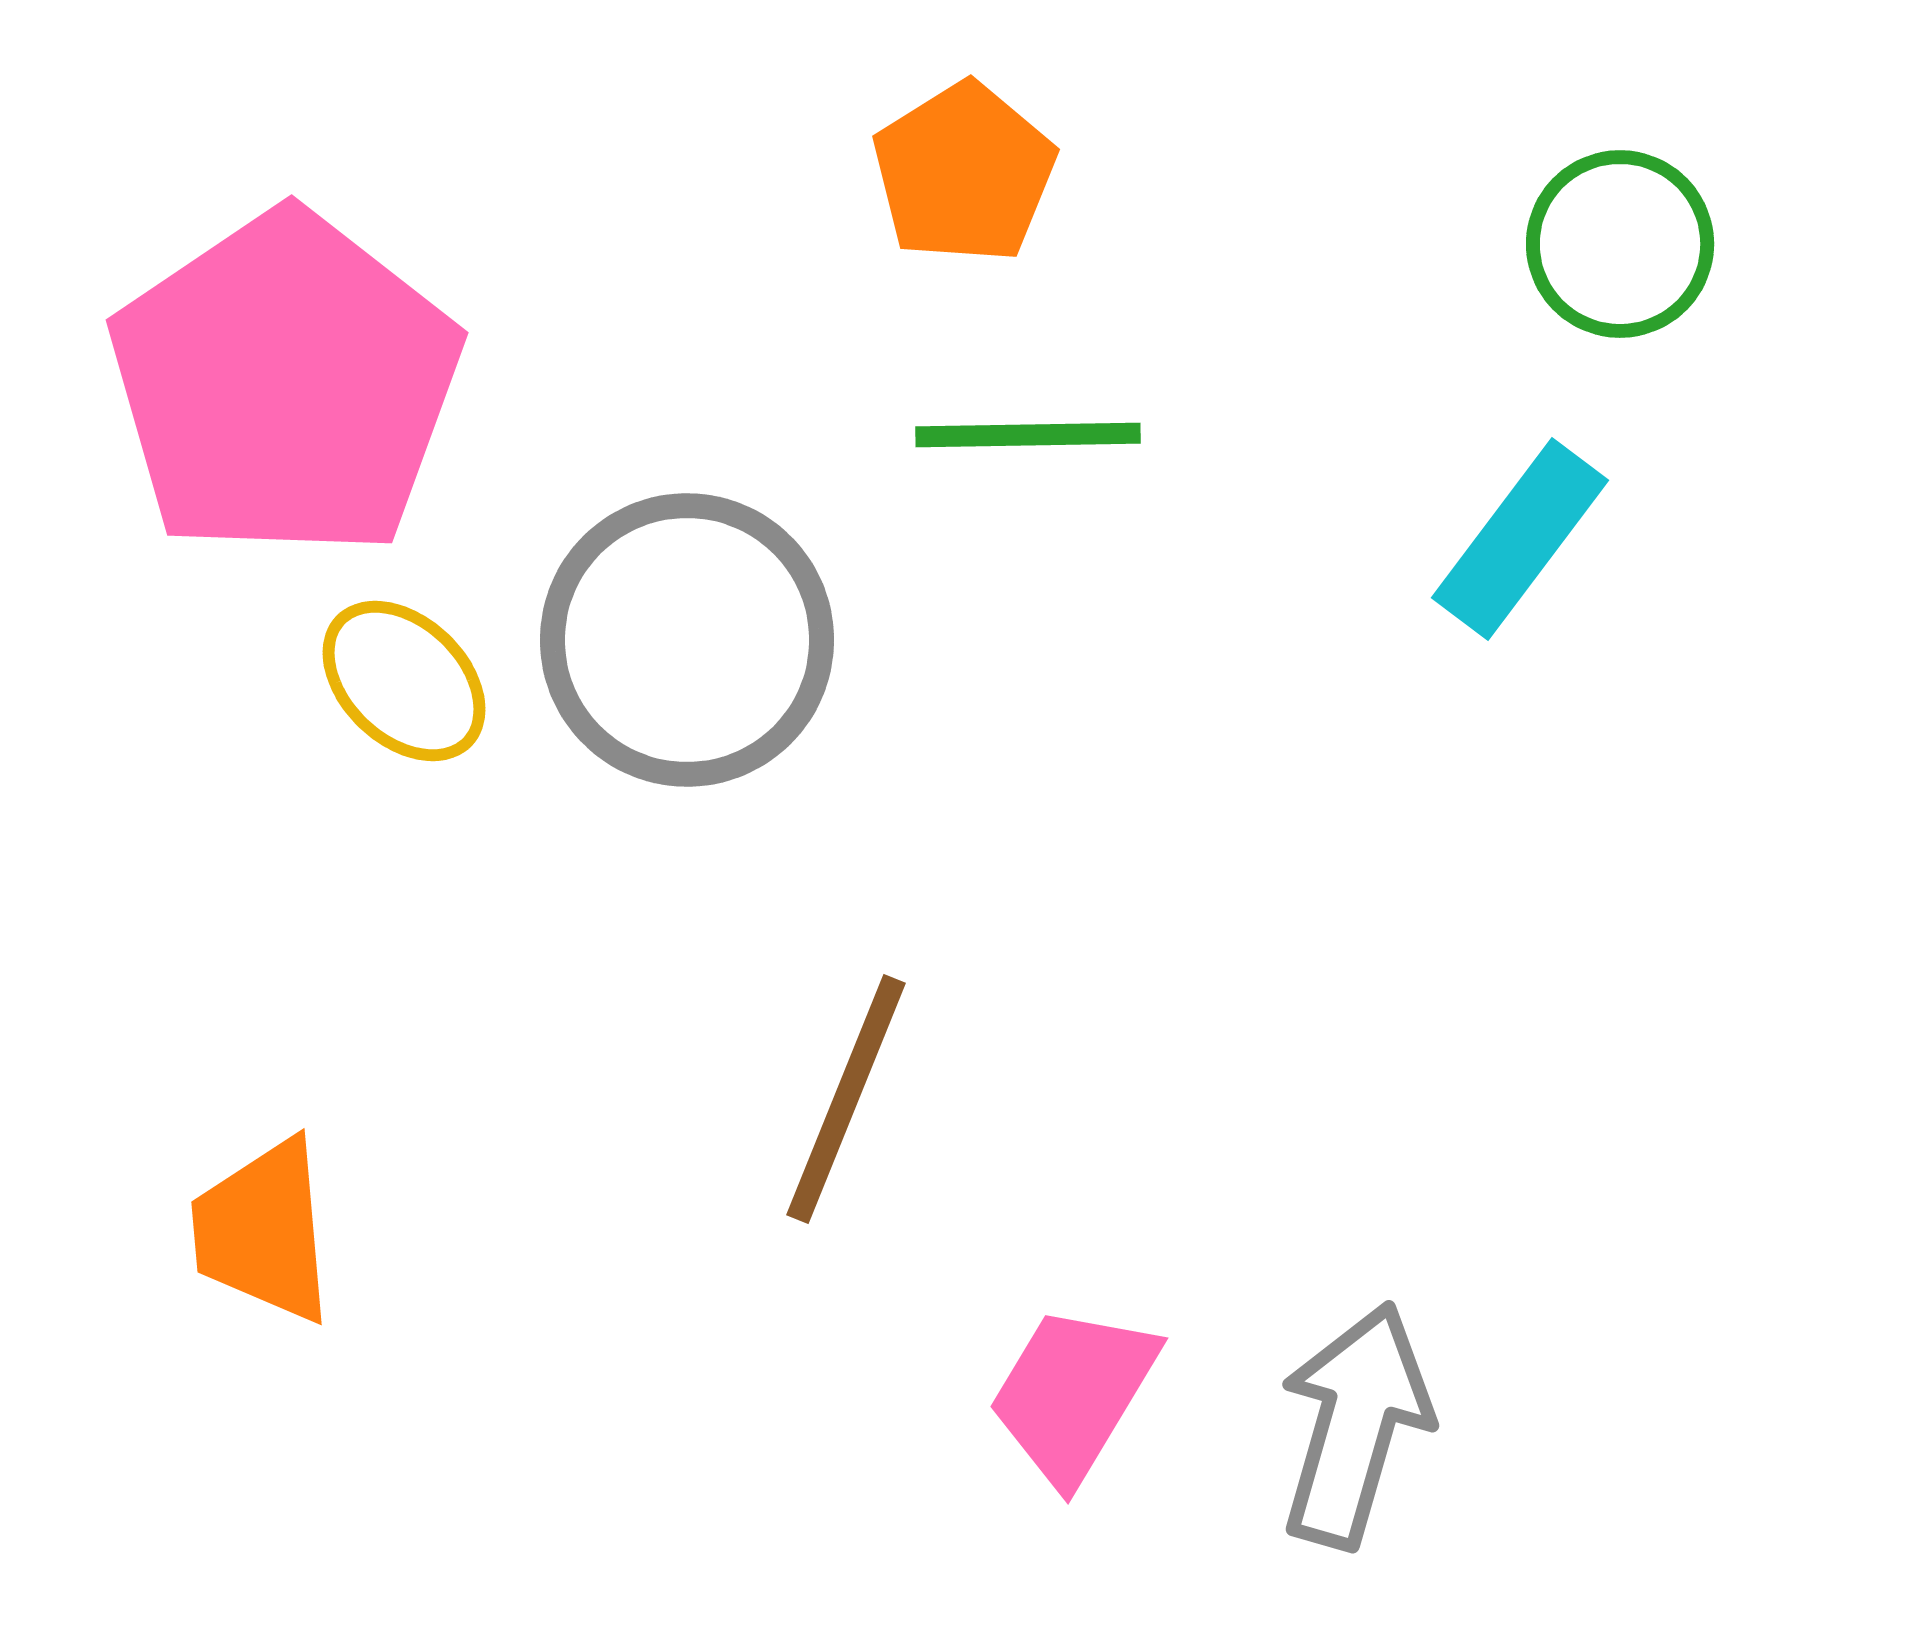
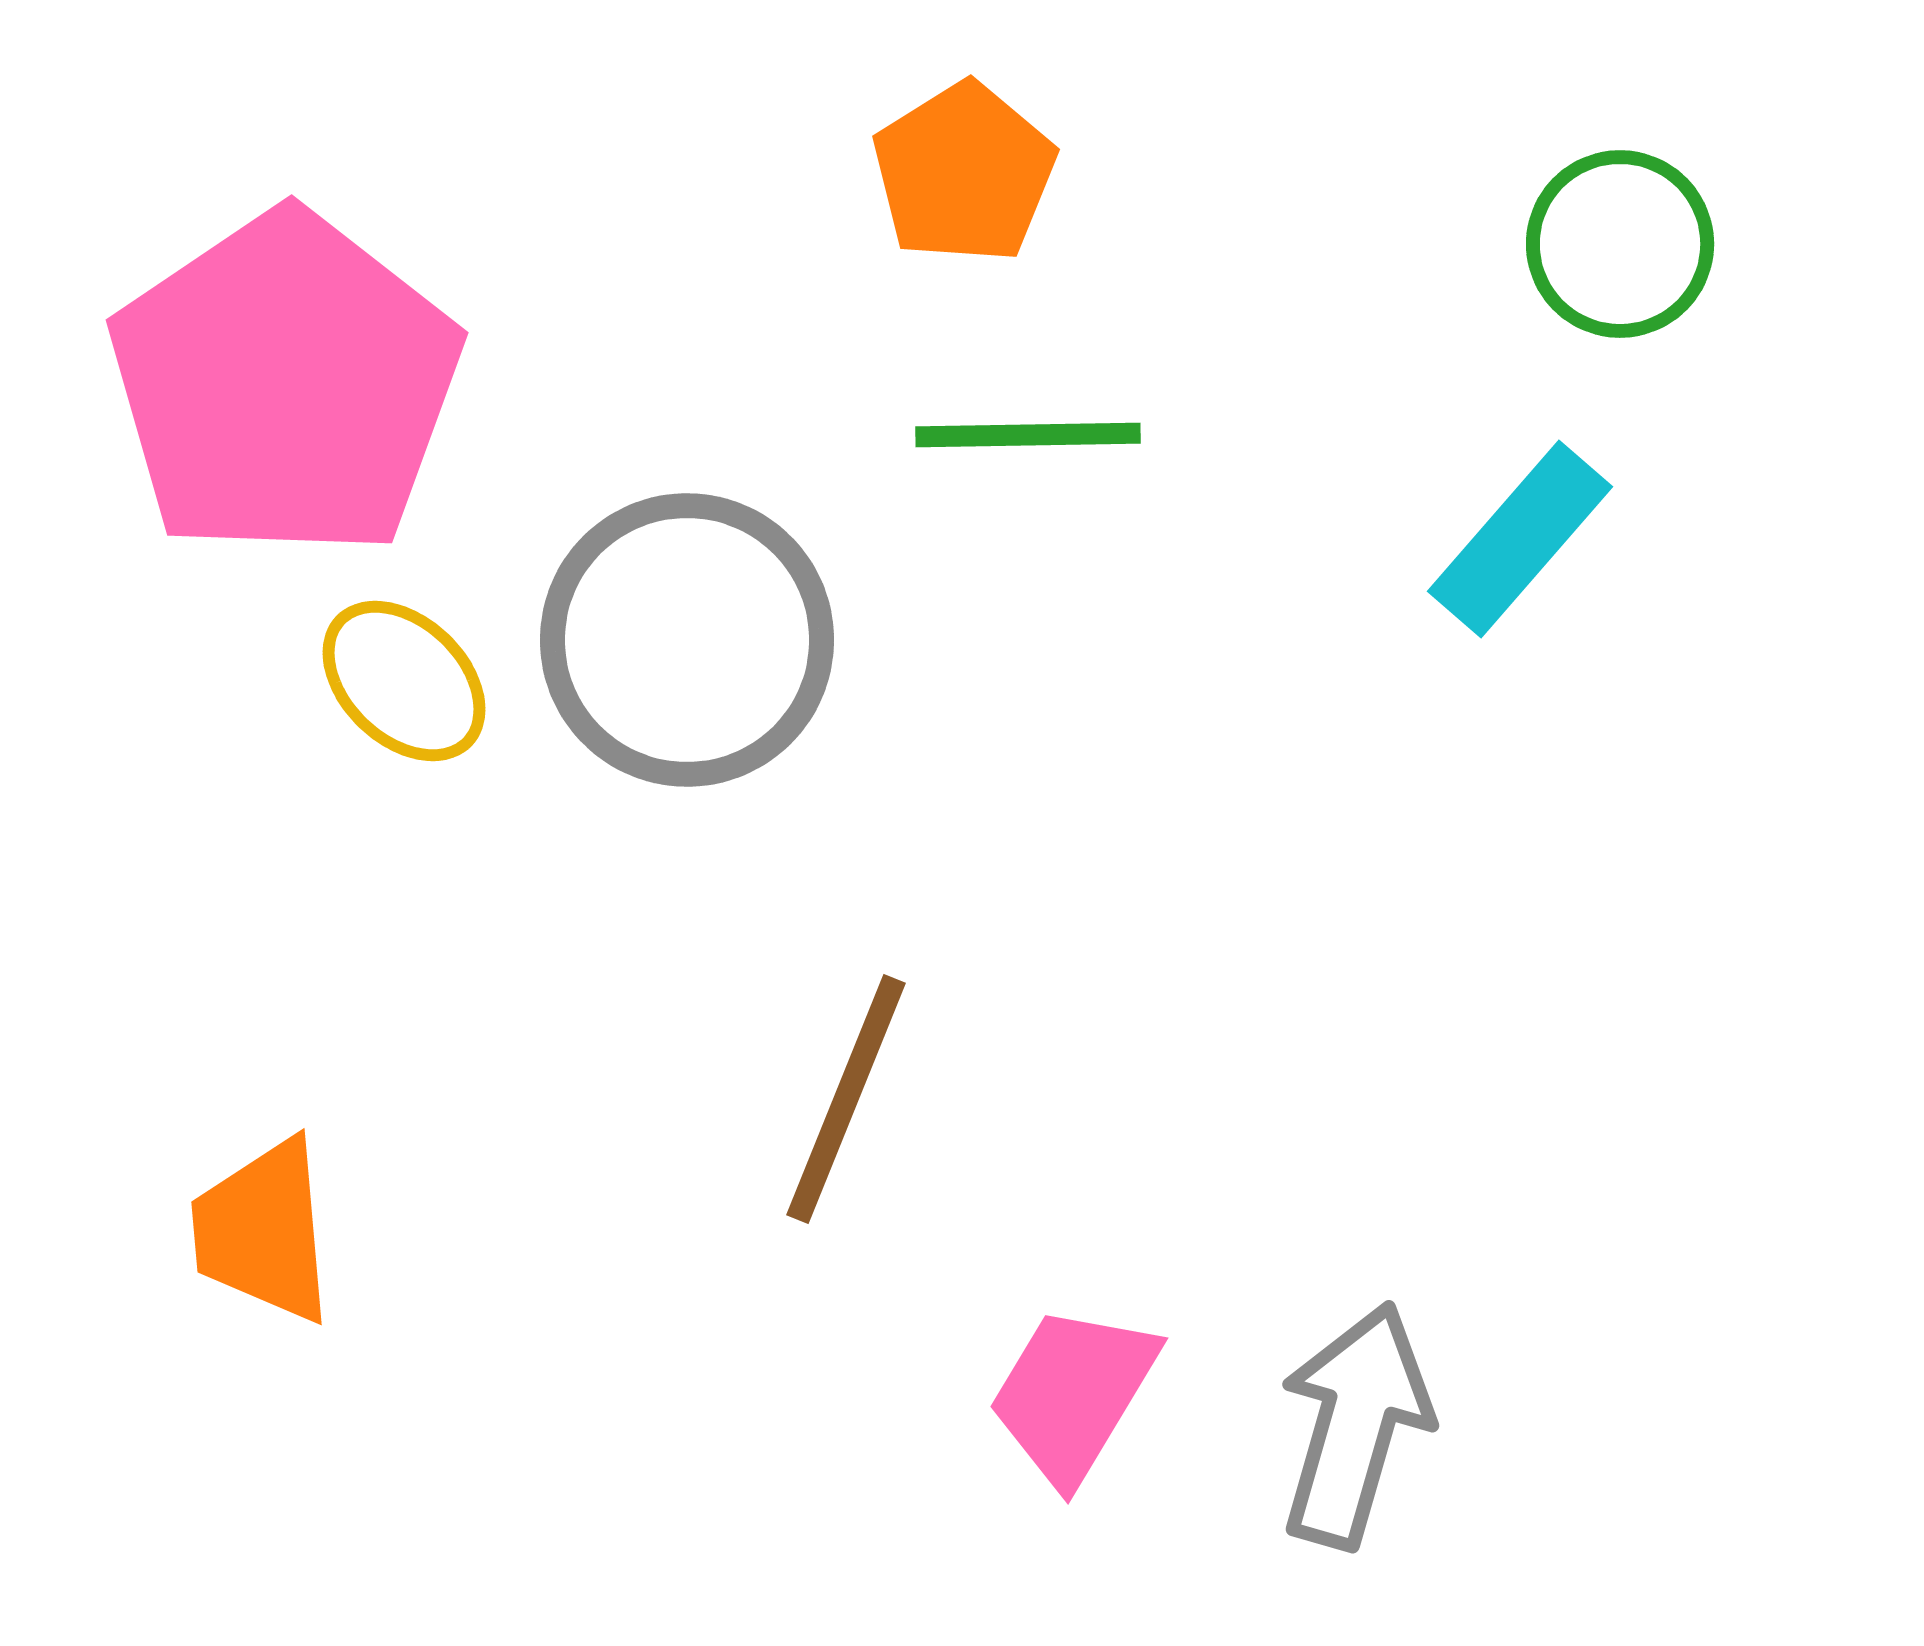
cyan rectangle: rotated 4 degrees clockwise
